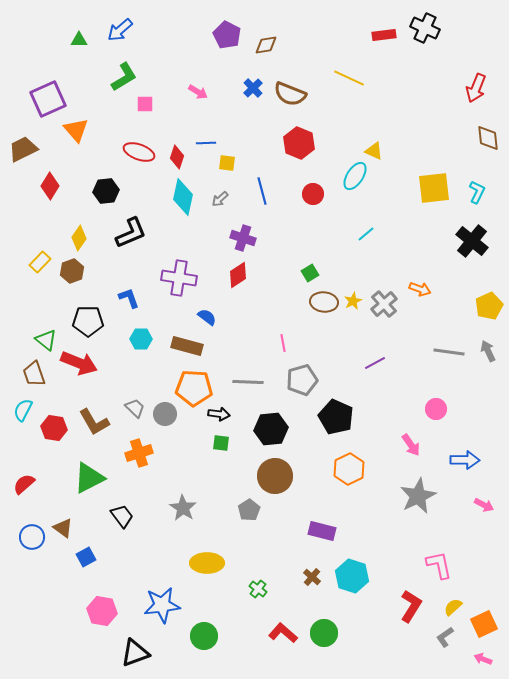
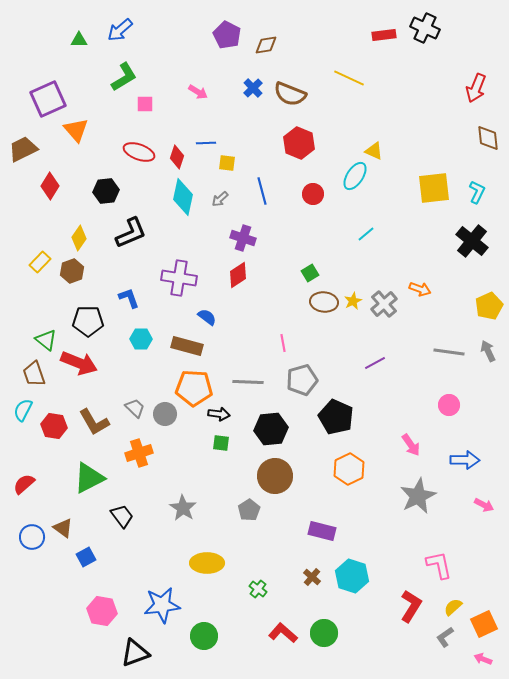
pink circle at (436, 409): moved 13 px right, 4 px up
red hexagon at (54, 428): moved 2 px up
